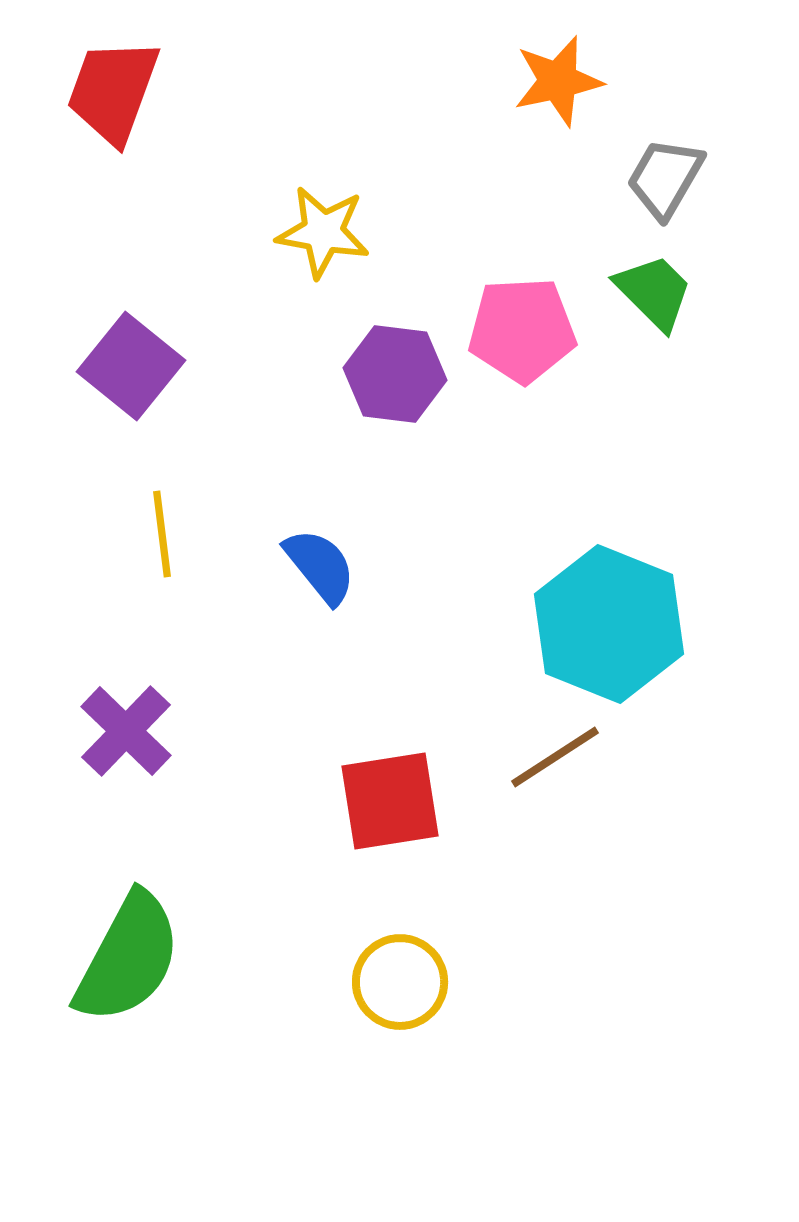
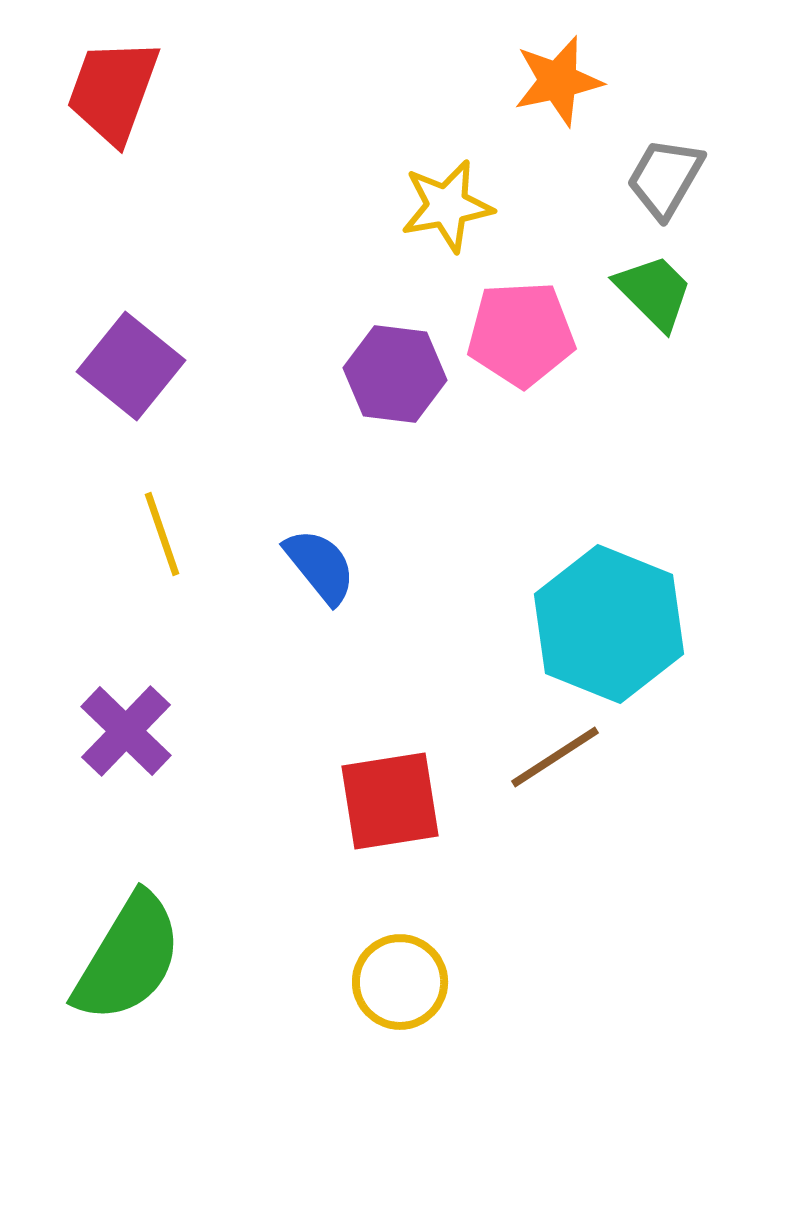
yellow star: moved 124 px right, 26 px up; rotated 20 degrees counterclockwise
pink pentagon: moved 1 px left, 4 px down
yellow line: rotated 12 degrees counterclockwise
green semicircle: rotated 3 degrees clockwise
